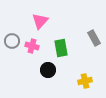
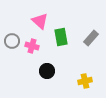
pink triangle: rotated 30 degrees counterclockwise
gray rectangle: moved 3 px left; rotated 70 degrees clockwise
green rectangle: moved 11 px up
black circle: moved 1 px left, 1 px down
